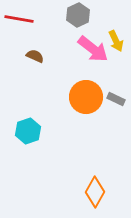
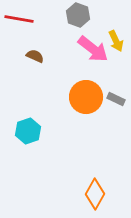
gray hexagon: rotated 15 degrees counterclockwise
orange diamond: moved 2 px down
